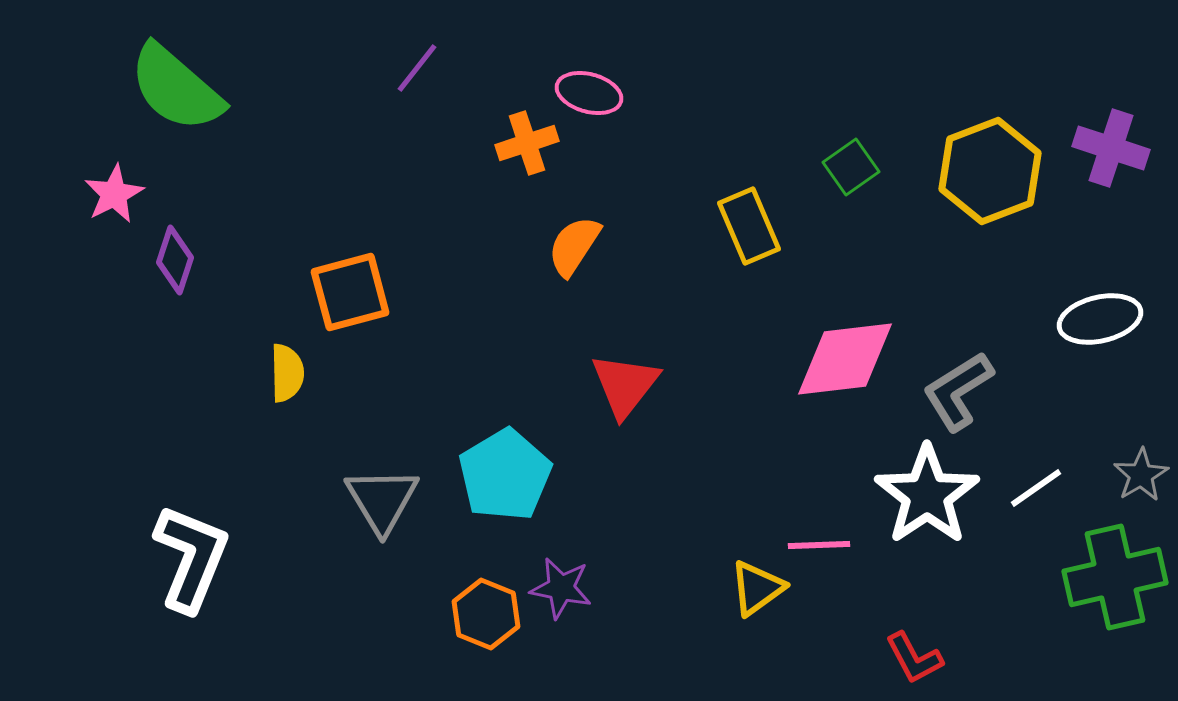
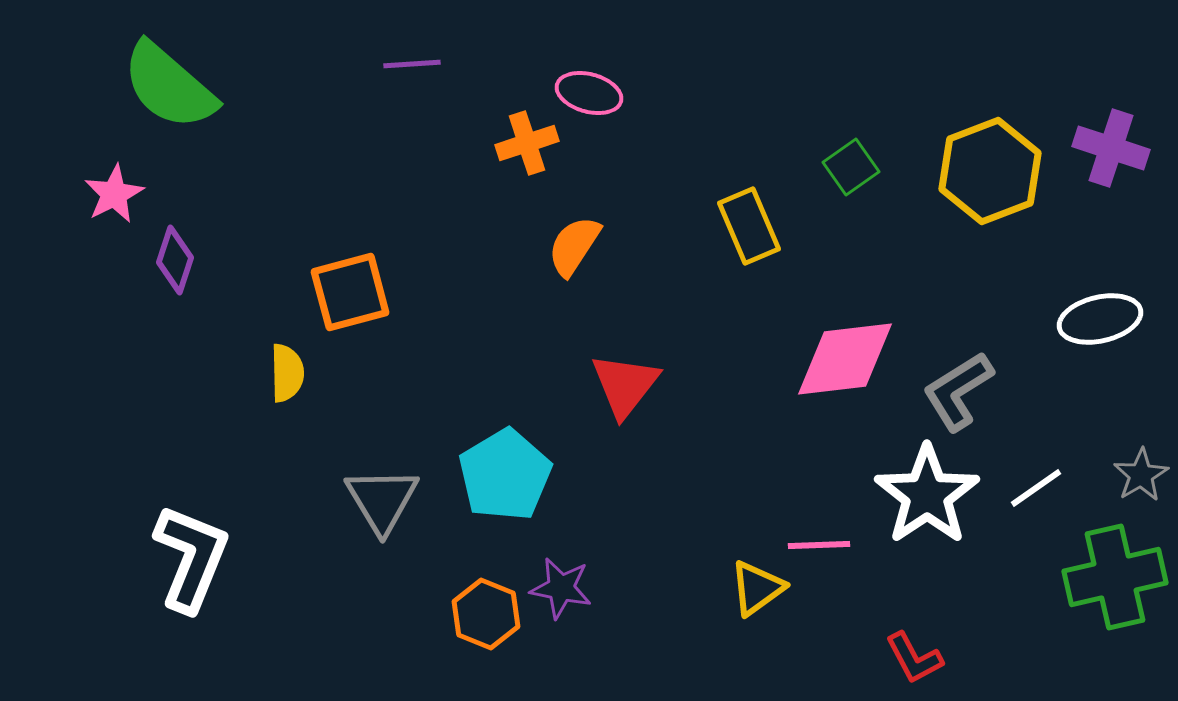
purple line: moved 5 px left, 4 px up; rotated 48 degrees clockwise
green semicircle: moved 7 px left, 2 px up
